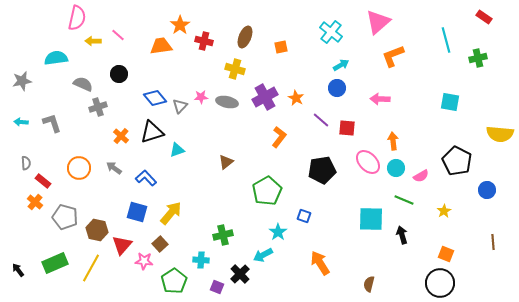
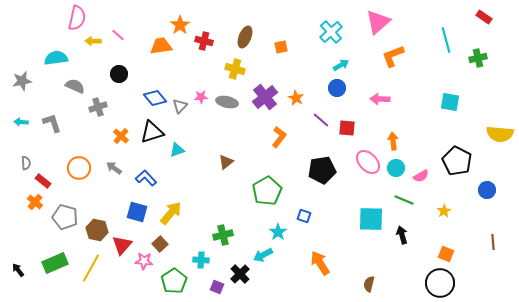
cyan cross at (331, 32): rotated 10 degrees clockwise
gray semicircle at (83, 84): moved 8 px left, 2 px down
purple cross at (265, 97): rotated 10 degrees counterclockwise
